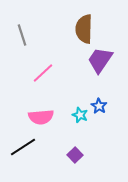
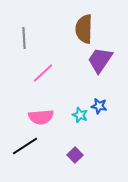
gray line: moved 2 px right, 3 px down; rotated 15 degrees clockwise
blue star: rotated 21 degrees counterclockwise
black line: moved 2 px right, 1 px up
